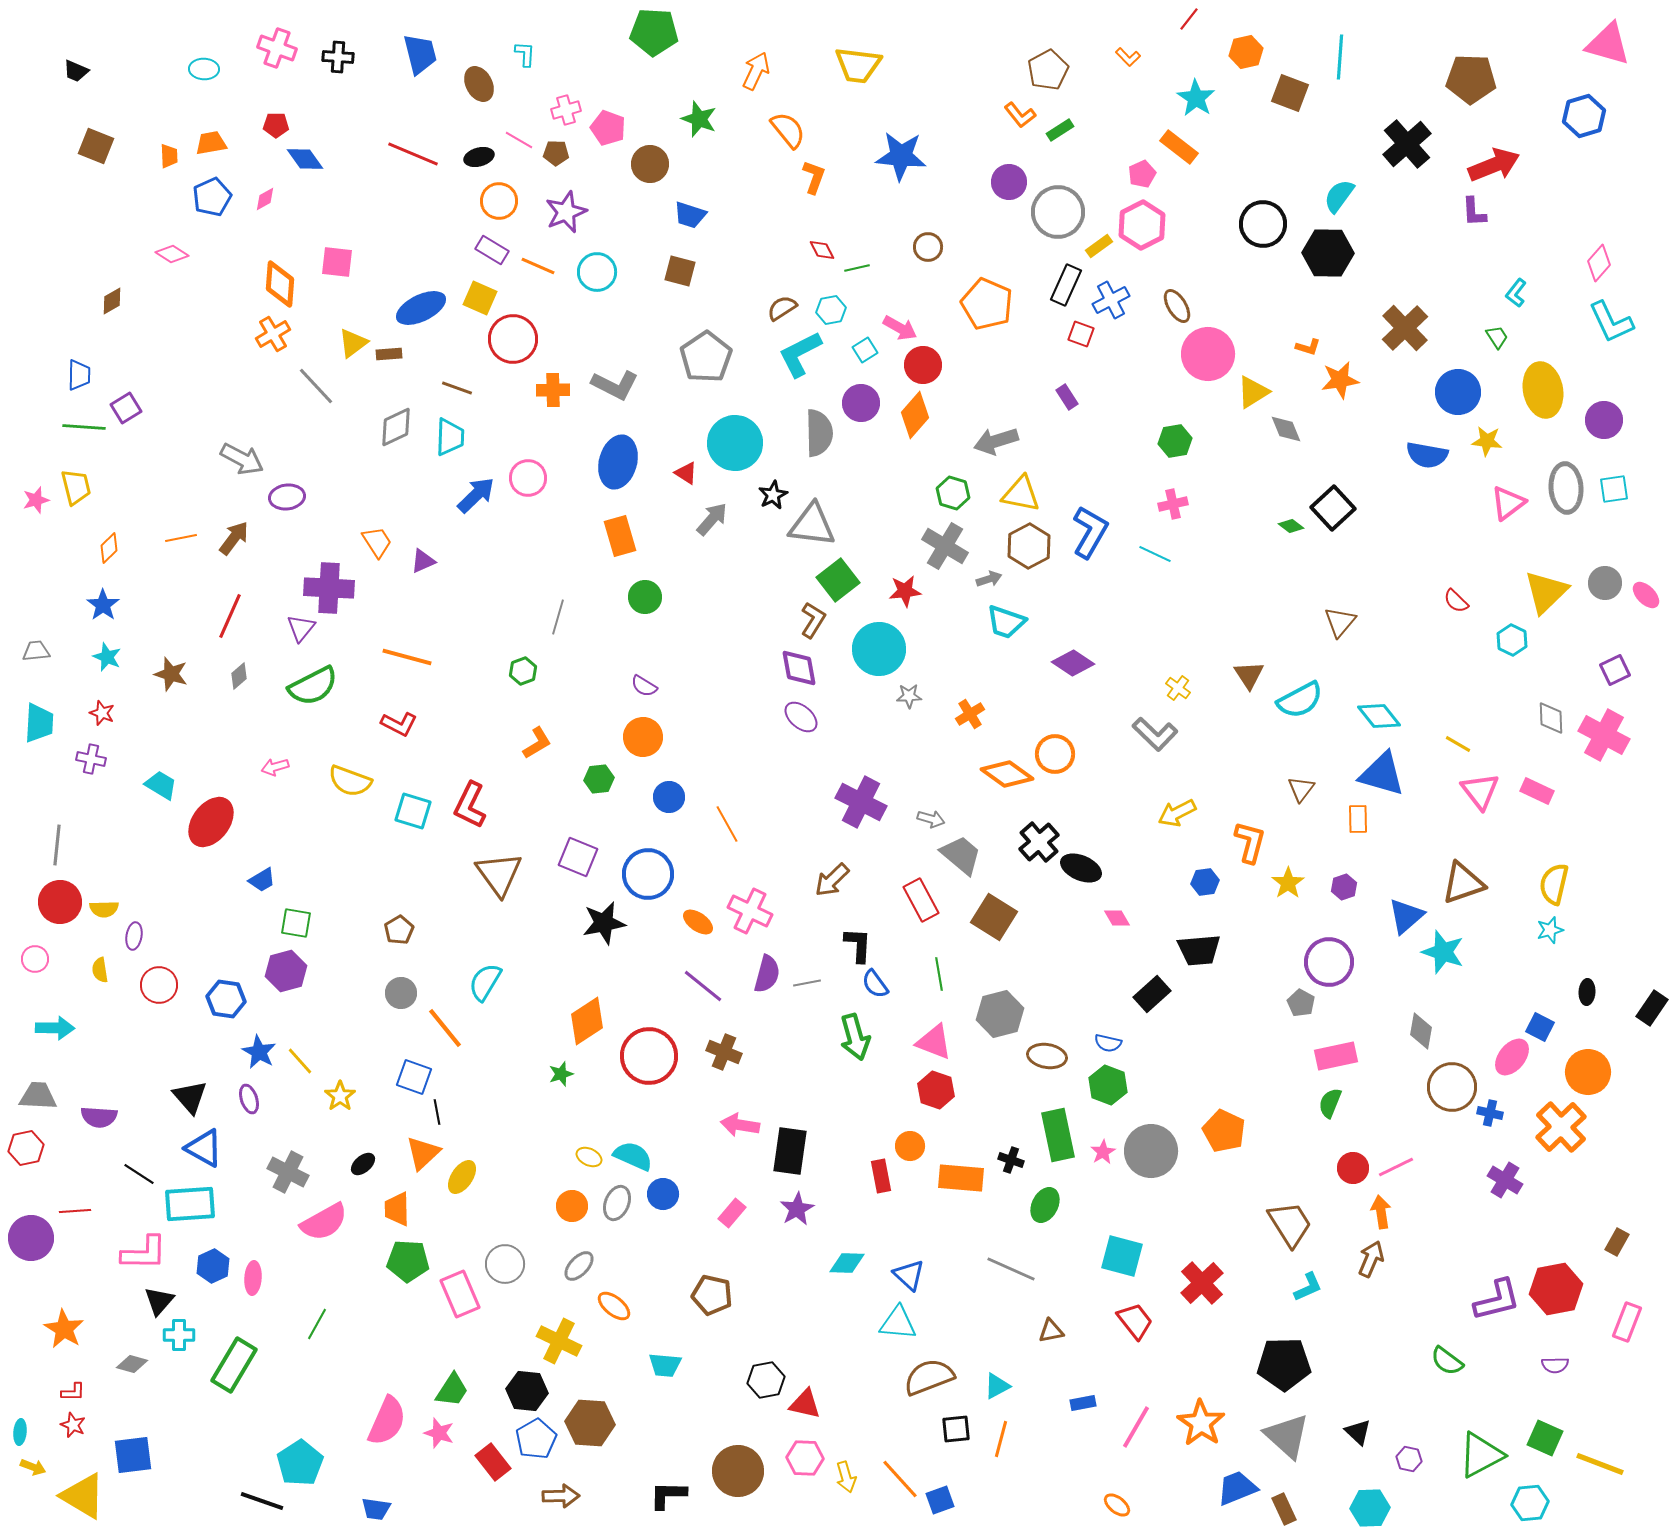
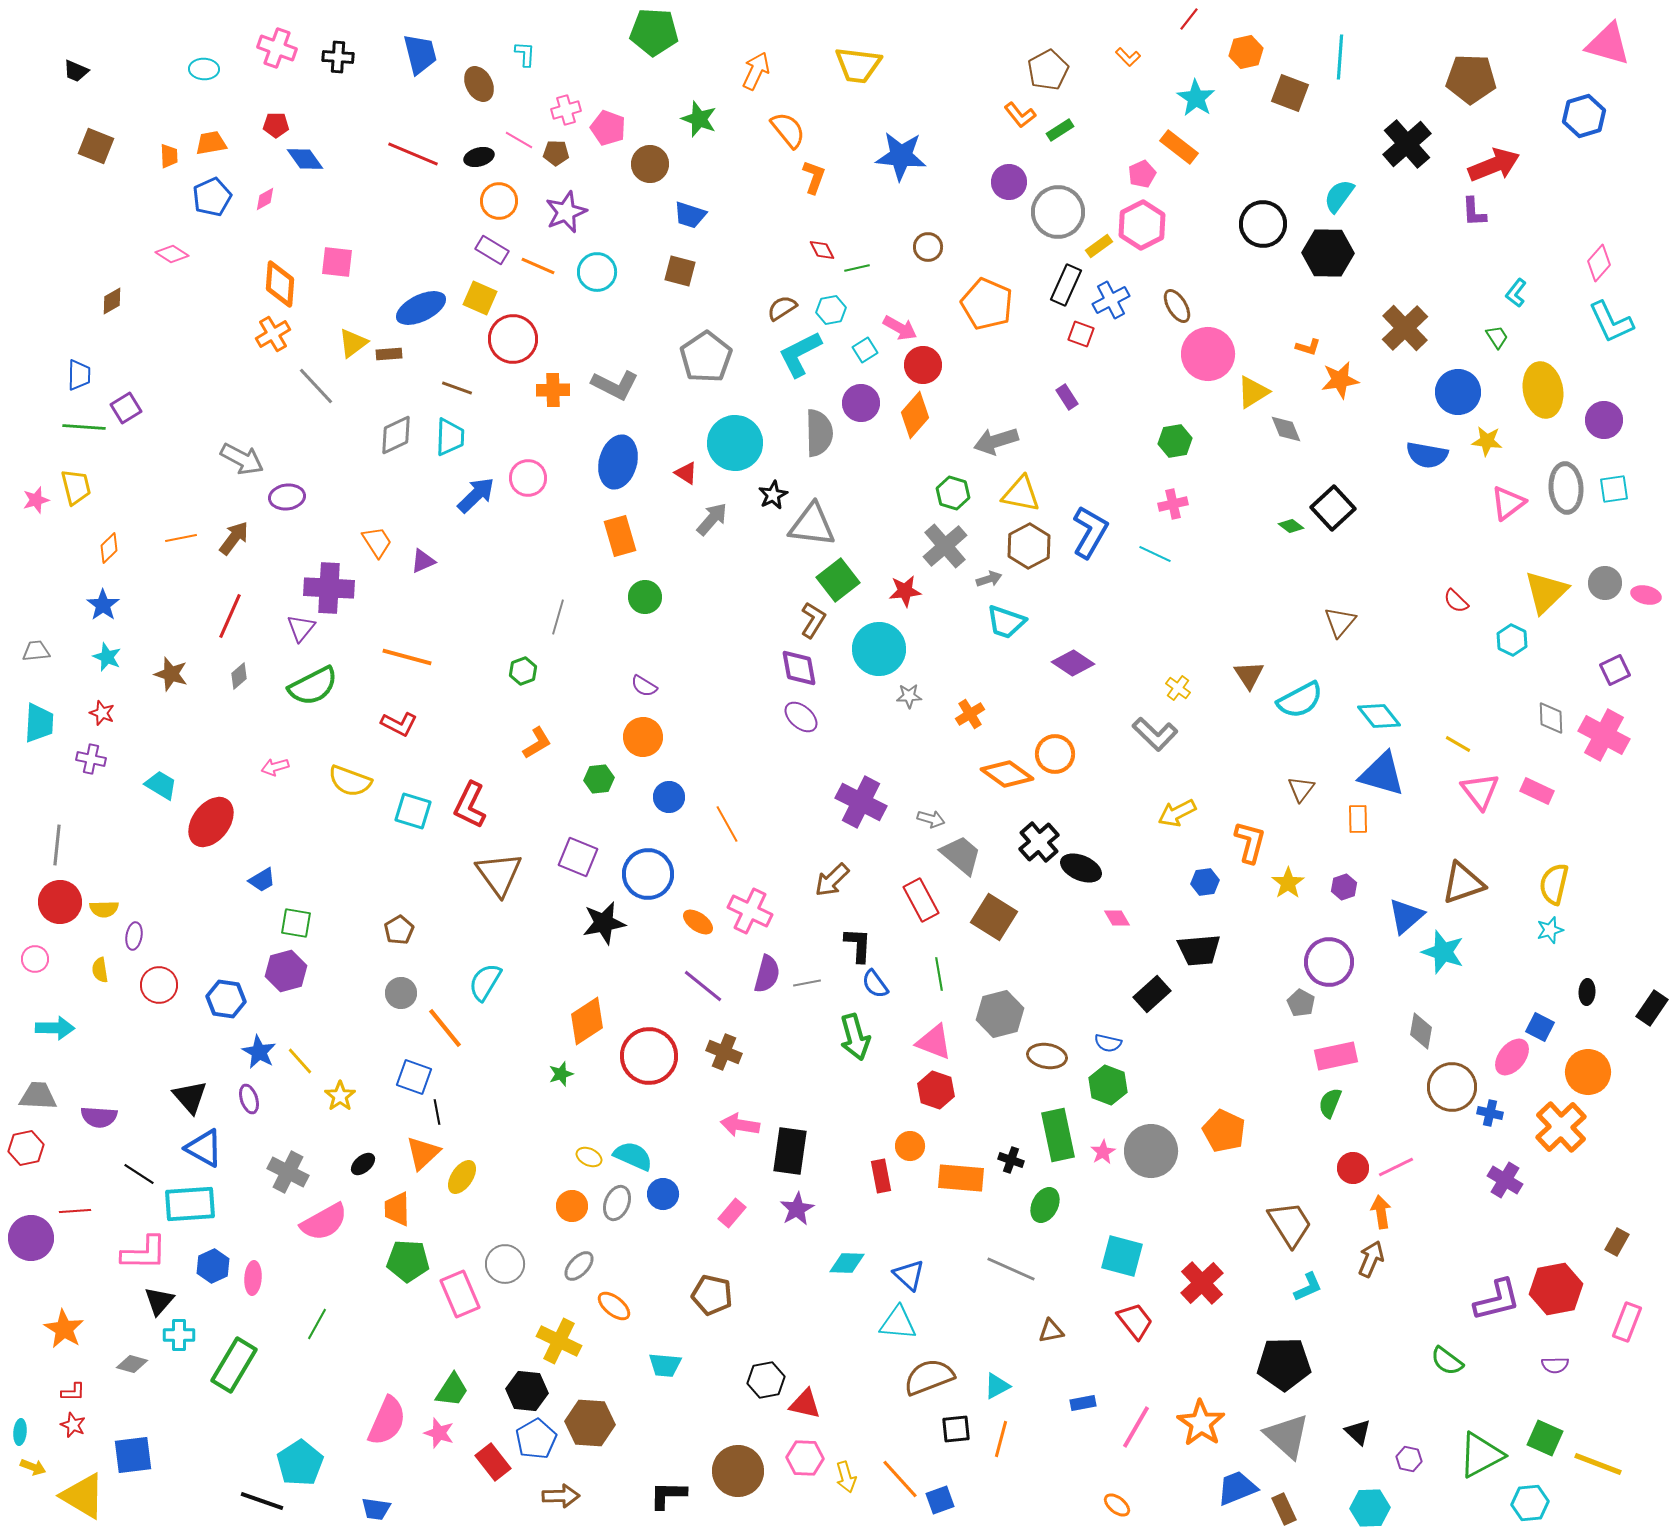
gray diamond at (396, 427): moved 8 px down
gray cross at (945, 546): rotated 18 degrees clockwise
pink ellipse at (1646, 595): rotated 32 degrees counterclockwise
yellow line at (1600, 1464): moved 2 px left
